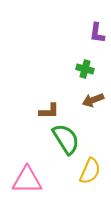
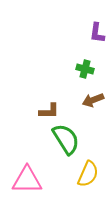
yellow semicircle: moved 2 px left, 3 px down
